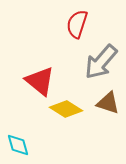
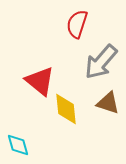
yellow diamond: rotated 52 degrees clockwise
